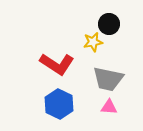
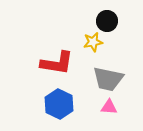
black circle: moved 2 px left, 3 px up
red L-shape: moved 1 px up; rotated 24 degrees counterclockwise
